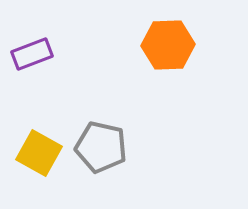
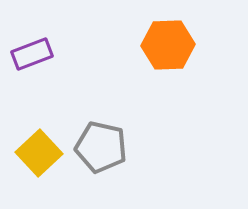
yellow square: rotated 18 degrees clockwise
